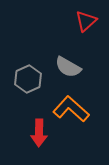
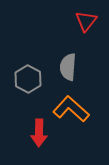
red triangle: rotated 10 degrees counterclockwise
gray semicircle: rotated 64 degrees clockwise
gray hexagon: rotated 8 degrees counterclockwise
